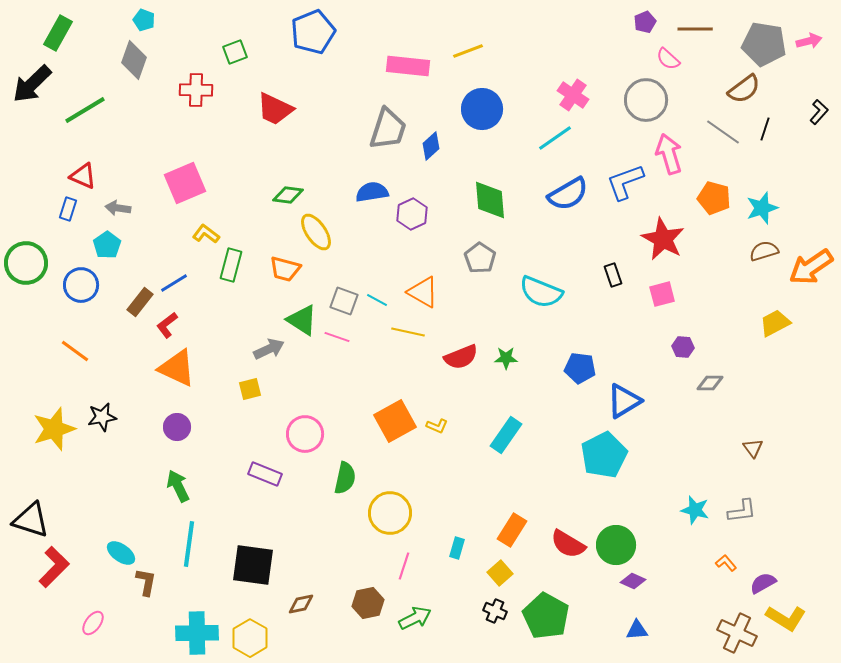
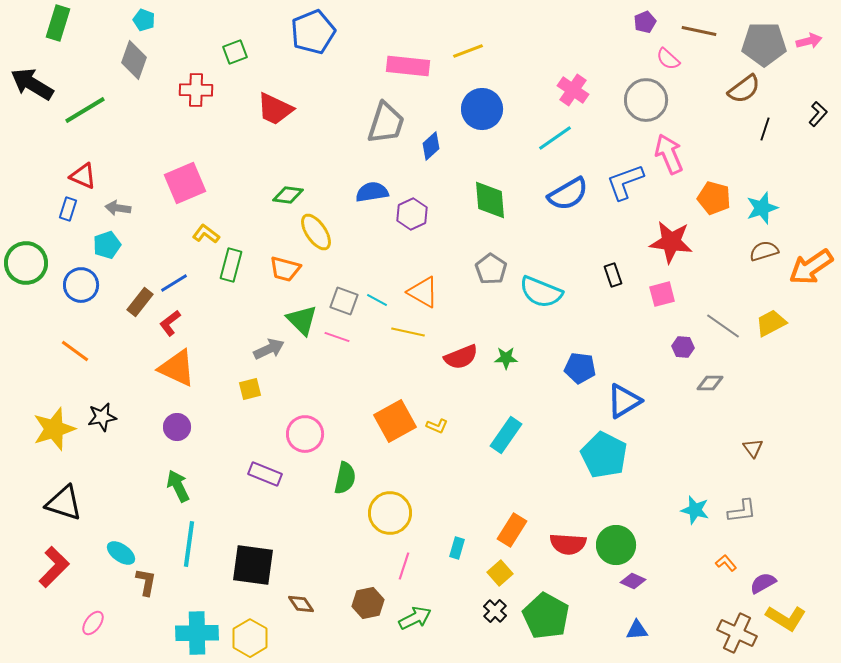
brown line at (695, 29): moved 4 px right, 2 px down; rotated 12 degrees clockwise
green rectangle at (58, 33): moved 10 px up; rotated 12 degrees counterclockwise
gray pentagon at (764, 44): rotated 9 degrees counterclockwise
black arrow at (32, 84): rotated 75 degrees clockwise
pink cross at (573, 95): moved 5 px up
black L-shape at (819, 112): moved 1 px left, 2 px down
gray trapezoid at (388, 129): moved 2 px left, 6 px up
gray line at (723, 132): moved 194 px down
pink arrow at (669, 154): rotated 6 degrees counterclockwise
red star at (663, 239): moved 8 px right, 3 px down; rotated 21 degrees counterclockwise
cyan pentagon at (107, 245): rotated 16 degrees clockwise
gray pentagon at (480, 258): moved 11 px right, 11 px down
green triangle at (302, 320): rotated 12 degrees clockwise
yellow trapezoid at (775, 323): moved 4 px left
red L-shape at (167, 325): moved 3 px right, 2 px up
cyan pentagon at (604, 455): rotated 18 degrees counterclockwise
black triangle at (31, 520): moved 33 px right, 17 px up
red semicircle at (568, 544): rotated 27 degrees counterclockwise
brown diamond at (301, 604): rotated 68 degrees clockwise
black cross at (495, 611): rotated 20 degrees clockwise
